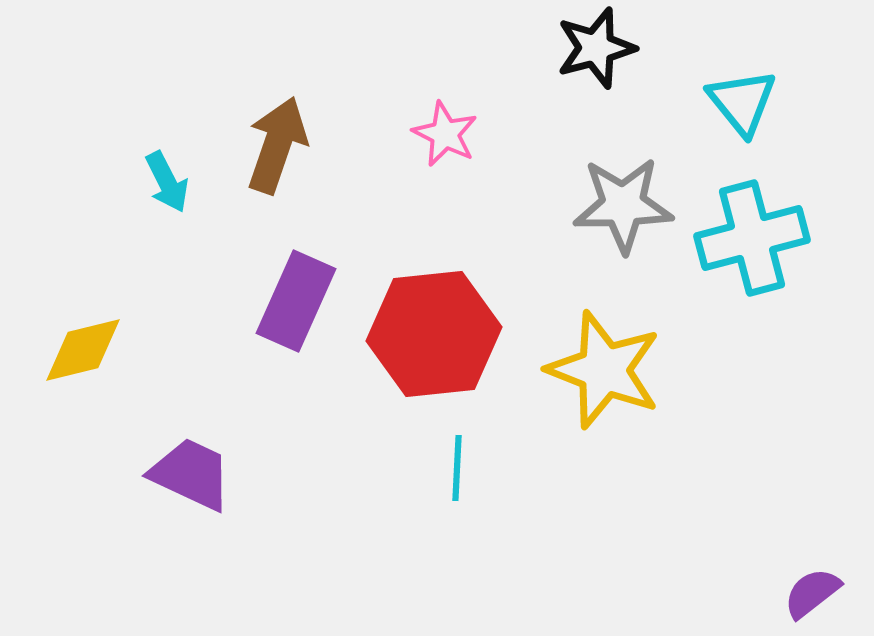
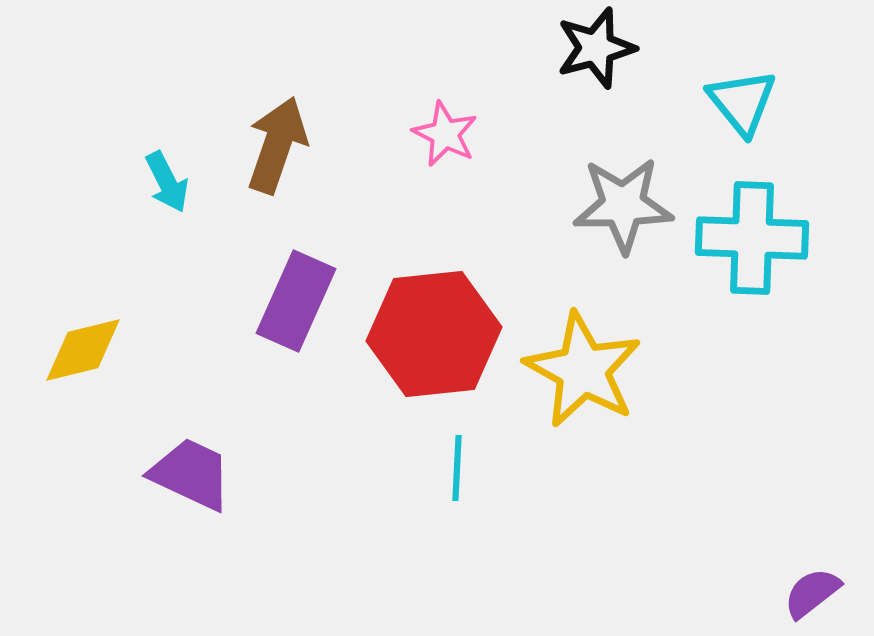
cyan cross: rotated 17 degrees clockwise
yellow star: moved 21 px left; rotated 8 degrees clockwise
